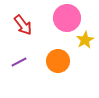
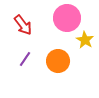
yellow star: rotated 12 degrees counterclockwise
purple line: moved 6 px right, 3 px up; rotated 28 degrees counterclockwise
